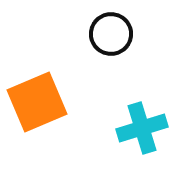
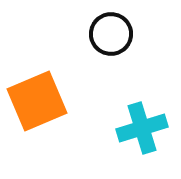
orange square: moved 1 px up
